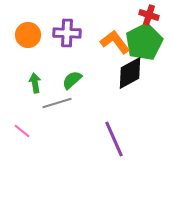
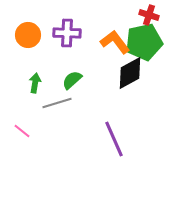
green pentagon: rotated 15 degrees clockwise
green arrow: rotated 18 degrees clockwise
